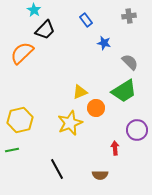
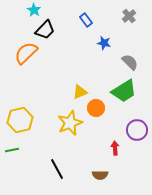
gray cross: rotated 32 degrees counterclockwise
orange semicircle: moved 4 px right
